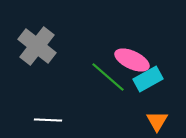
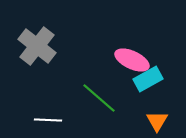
green line: moved 9 px left, 21 px down
